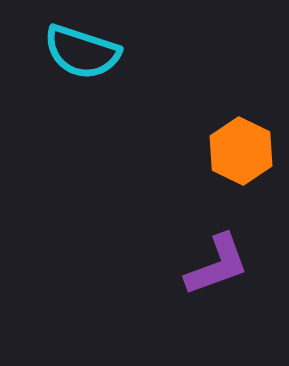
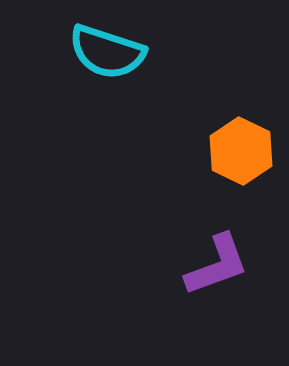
cyan semicircle: moved 25 px right
